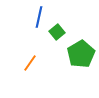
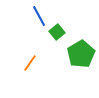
blue line: moved 1 px up; rotated 40 degrees counterclockwise
